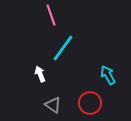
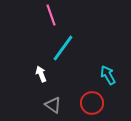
white arrow: moved 1 px right
red circle: moved 2 px right
